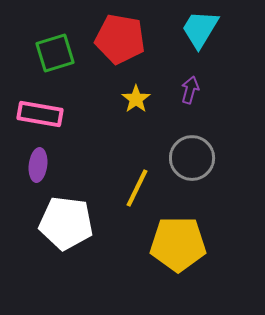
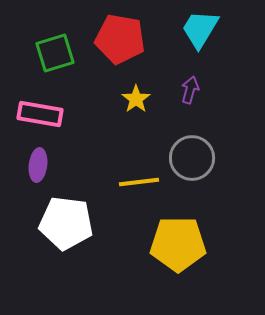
yellow line: moved 2 px right, 6 px up; rotated 57 degrees clockwise
